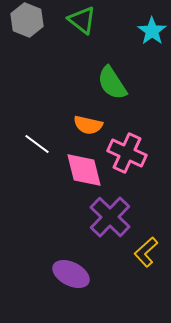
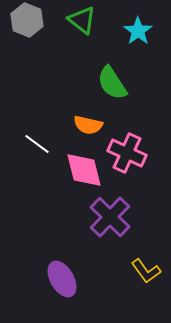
cyan star: moved 14 px left
yellow L-shape: moved 19 px down; rotated 84 degrees counterclockwise
purple ellipse: moved 9 px left, 5 px down; rotated 33 degrees clockwise
